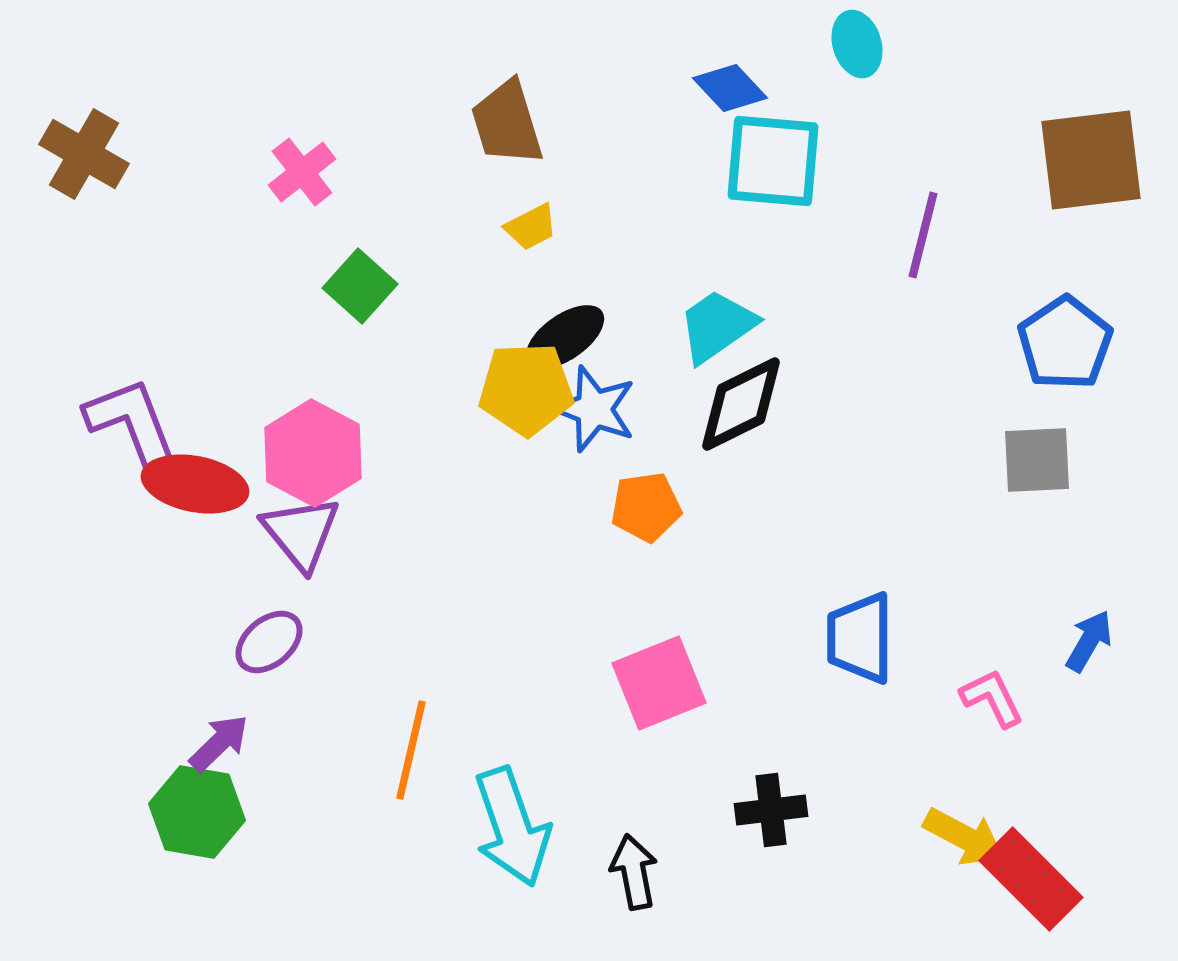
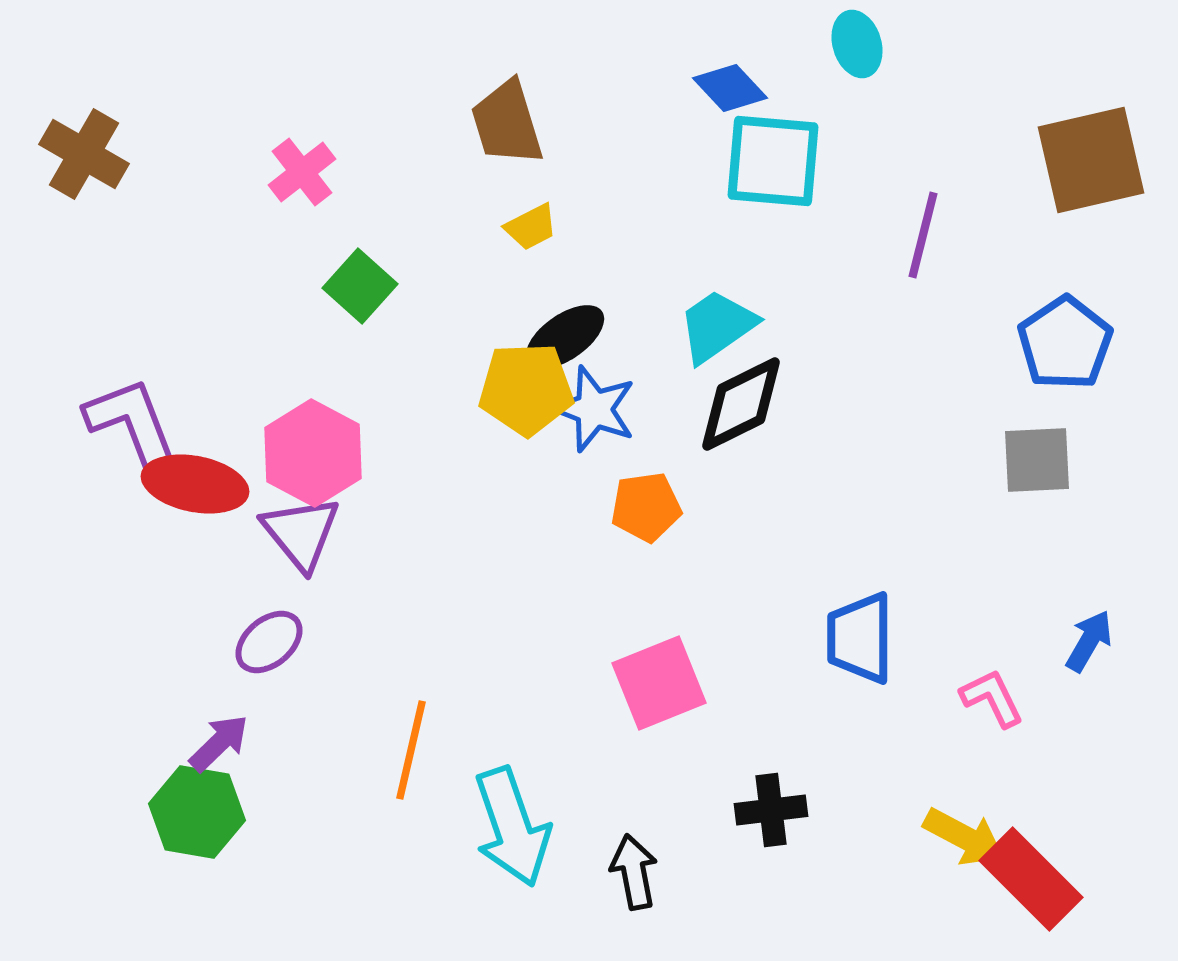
brown square: rotated 6 degrees counterclockwise
